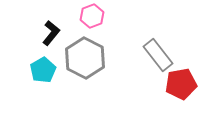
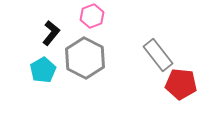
red pentagon: rotated 16 degrees clockwise
